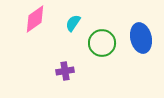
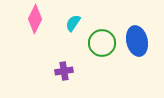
pink diamond: rotated 28 degrees counterclockwise
blue ellipse: moved 4 px left, 3 px down
purple cross: moved 1 px left
